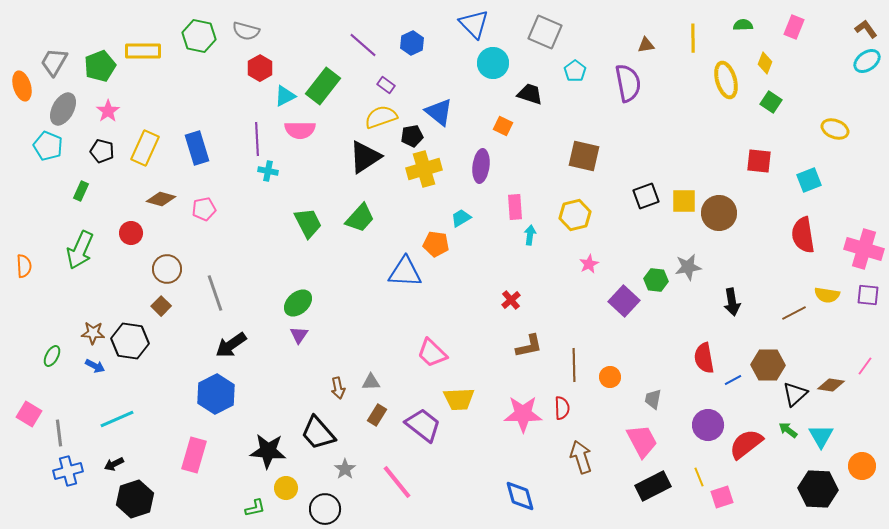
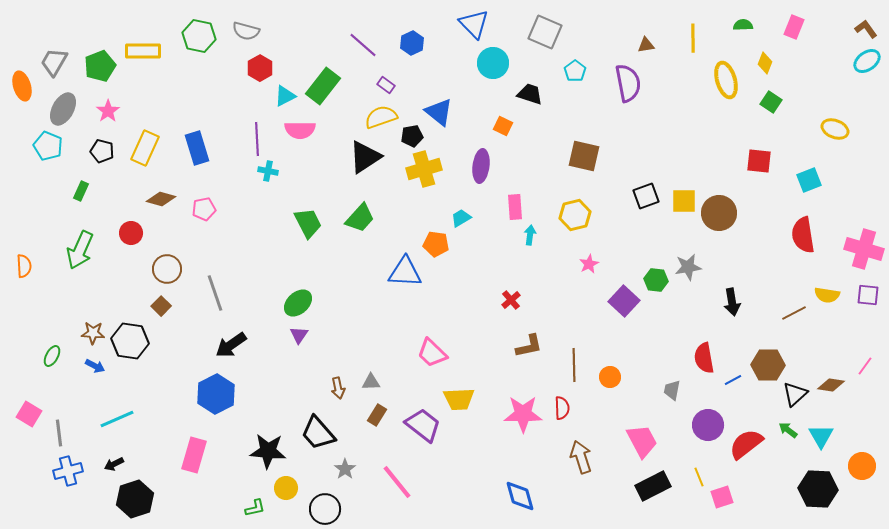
gray trapezoid at (653, 399): moved 19 px right, 9 px up
